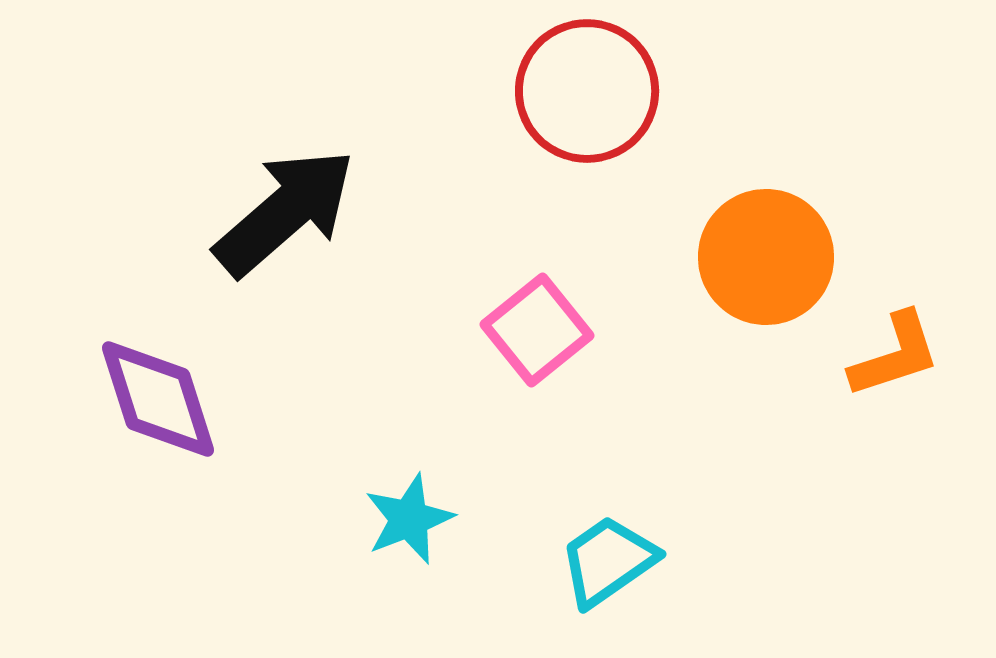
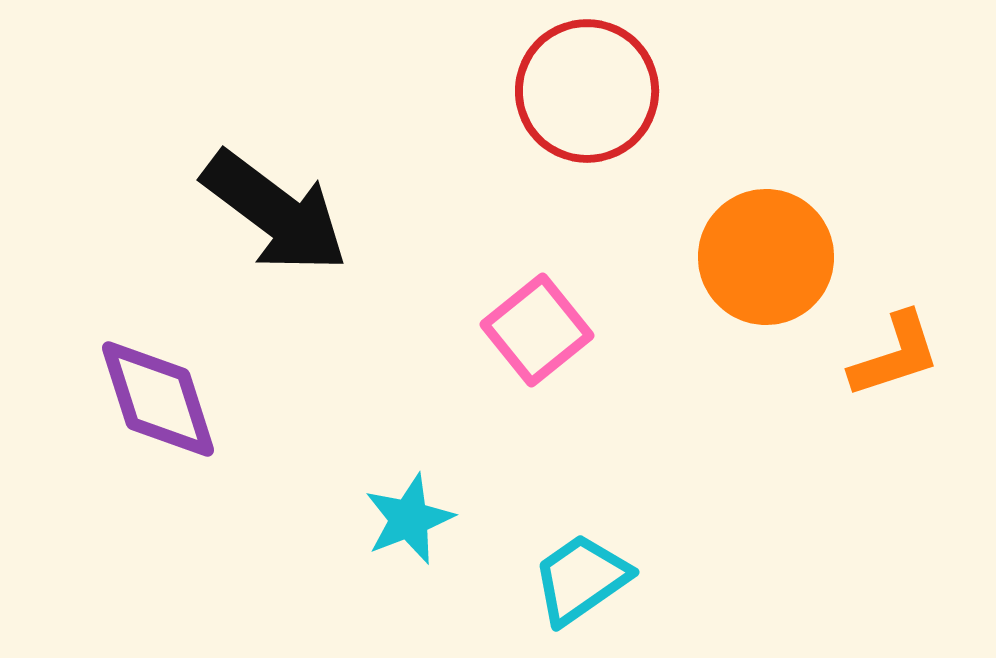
black arrow: moved 10 px left; rotated 78 degrees clockwise
cyan trapezoid: moved 27 px left, 18 px down
